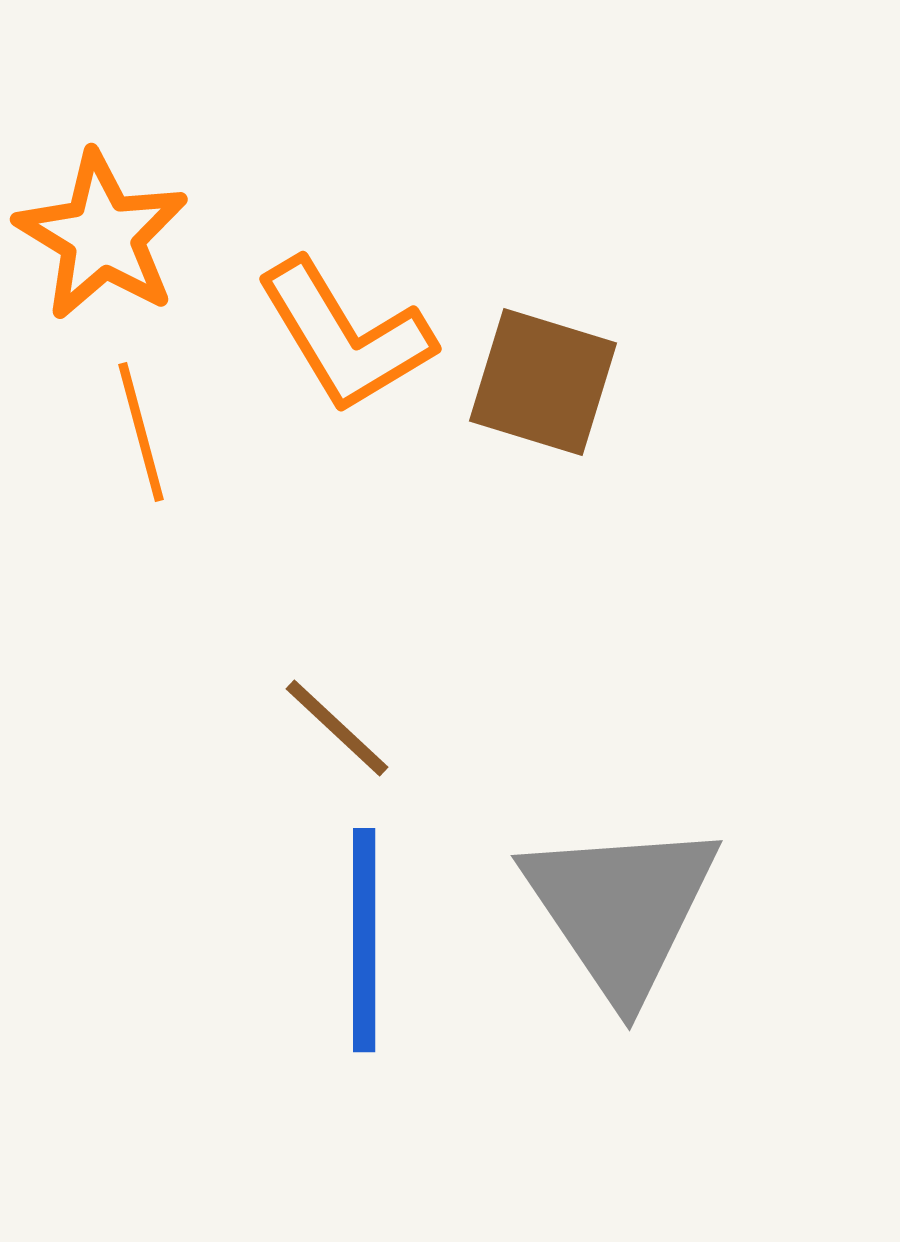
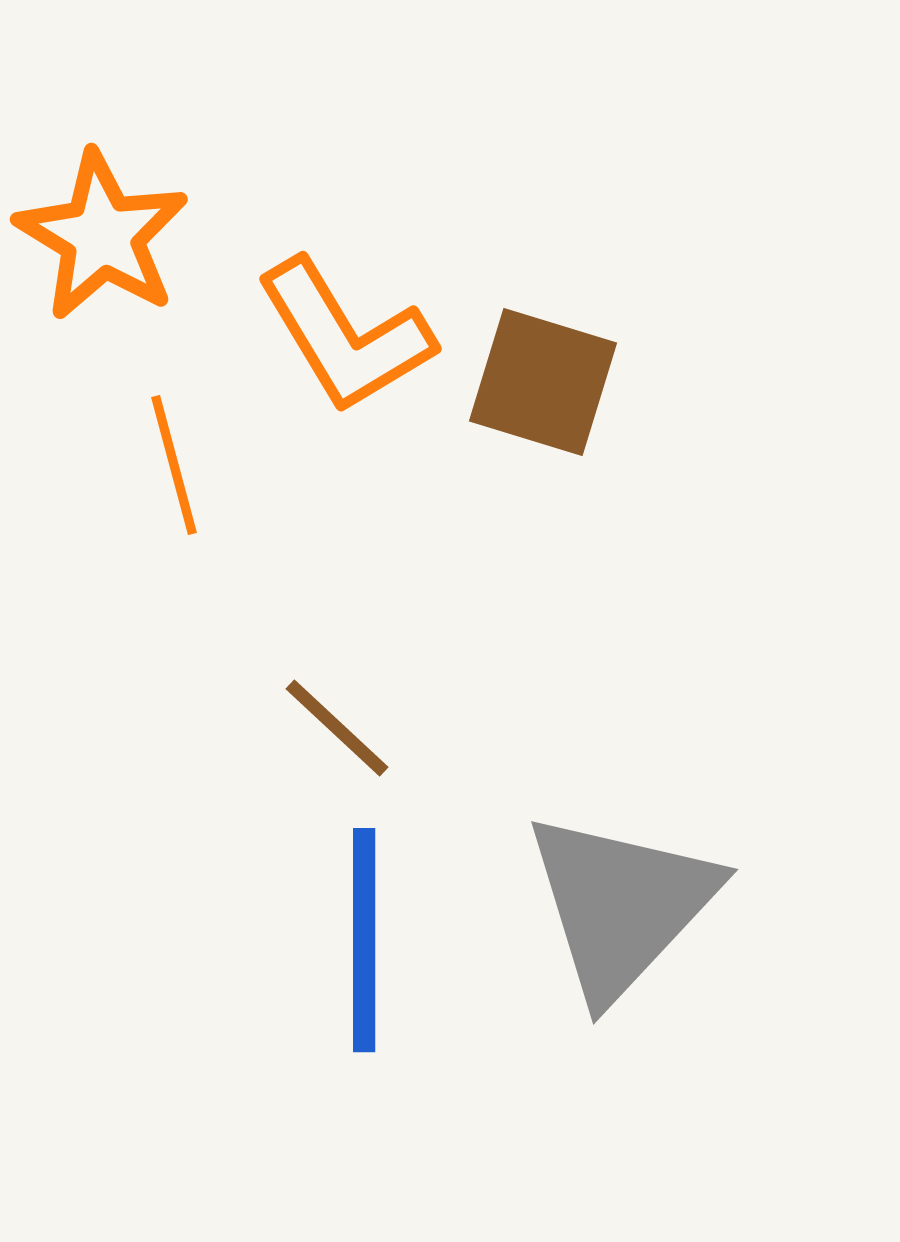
orange line: moved 33 px right, 33 px down
gray triangle: moved 4 px up; rotated 17 degrees clockwise
